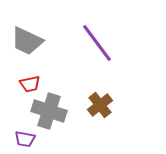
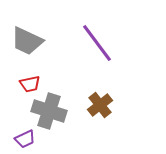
purple trapezoid: rotated 35 degrees counterclockwise
